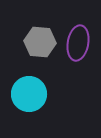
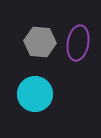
cyan circle: moved 6 px right
